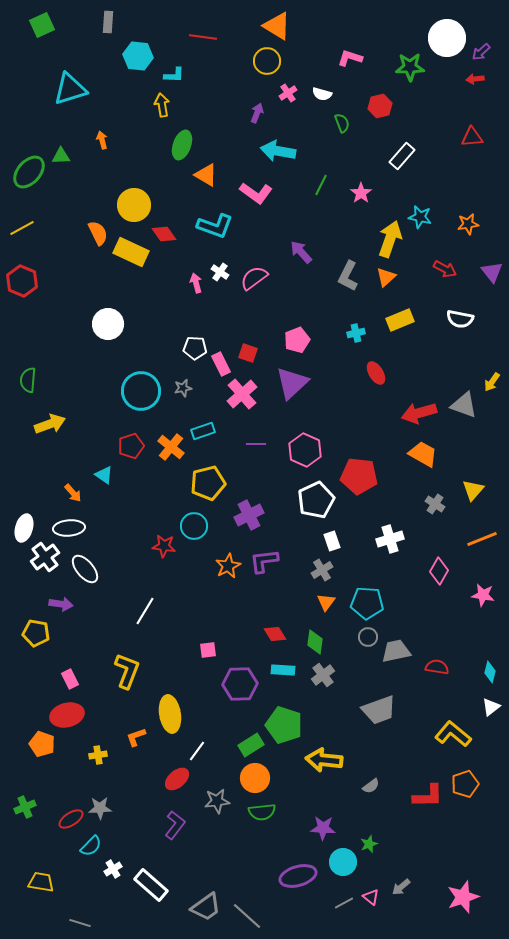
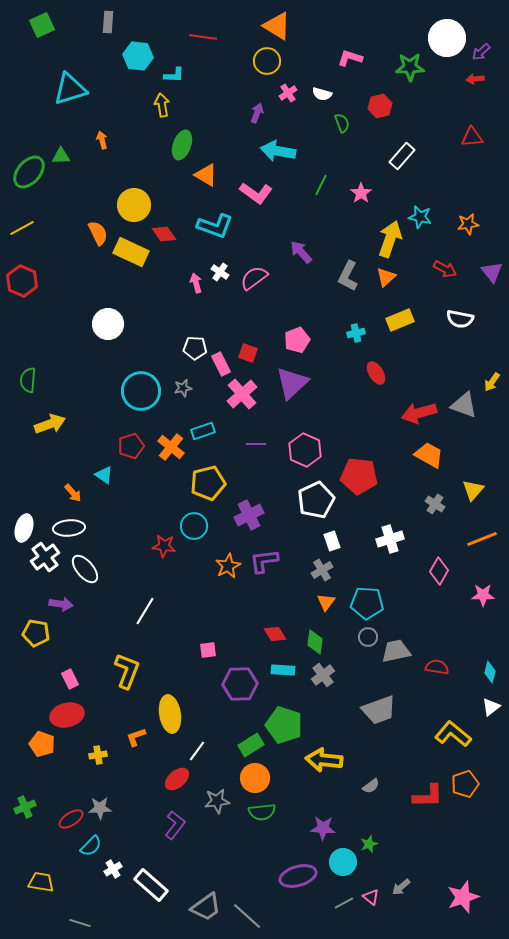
orange trapezoid at (423, 454): moved 6 px right, 1 px down
pink star at (483, 595): rotated 10 degrees counterclockwise
